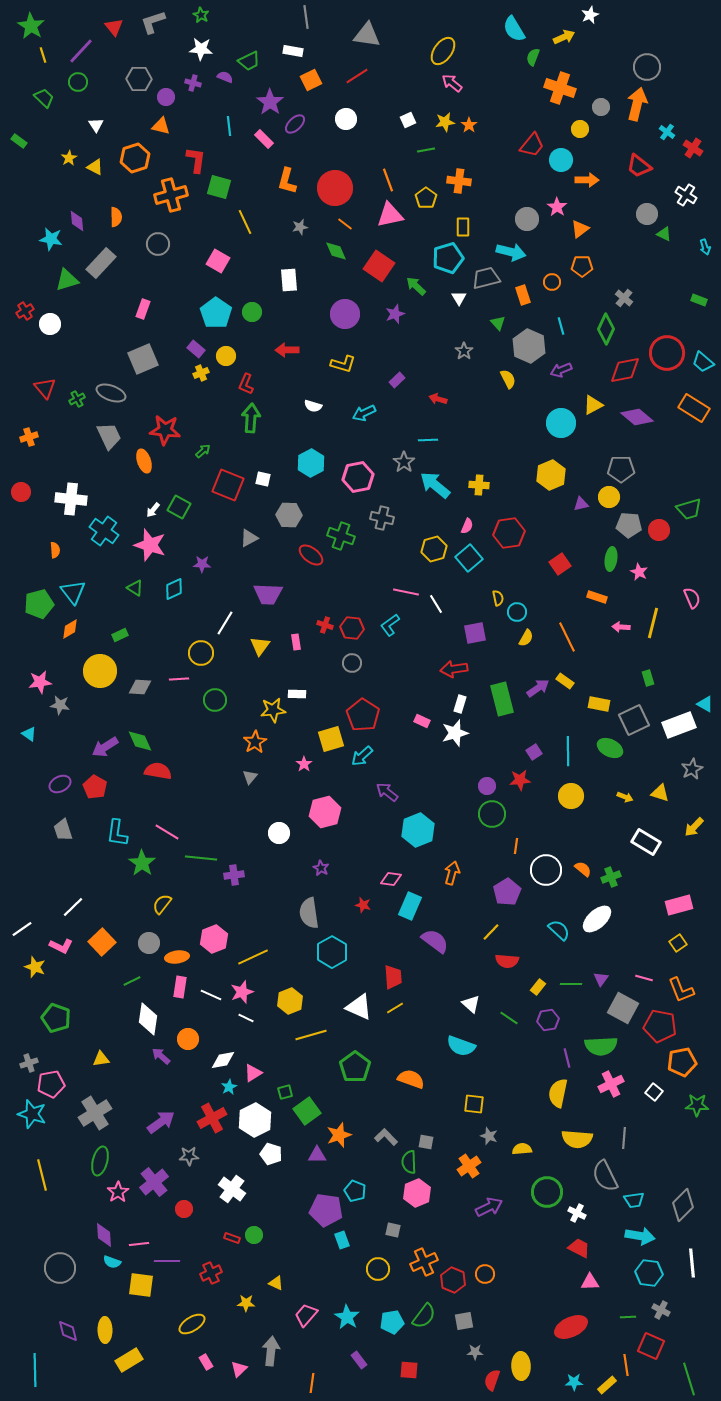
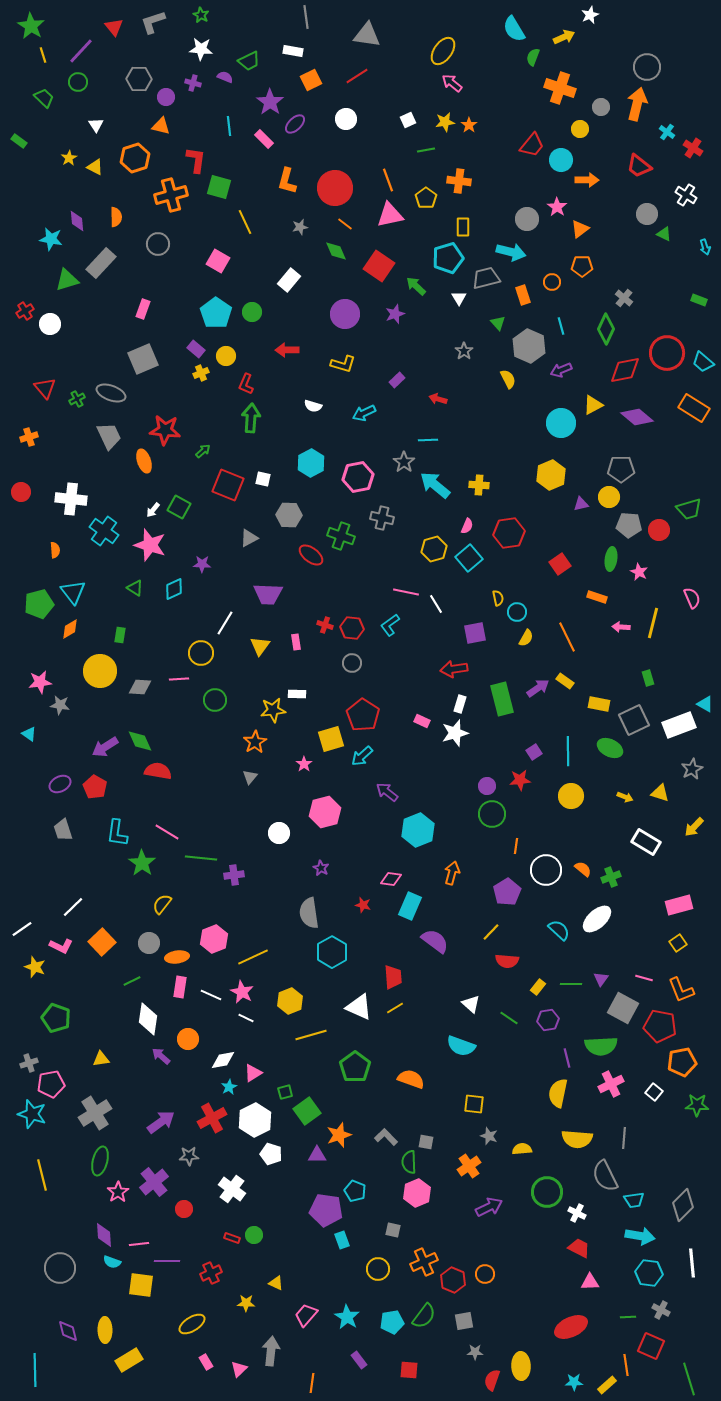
white rectangle at (289, 280): rotated 45 degrees clockwise
green rectangle at (120, 635): rotated 56 degrees counterclockwise
pink star at (242, 992): rotated 25 degrees counterclockwise
